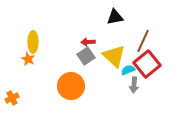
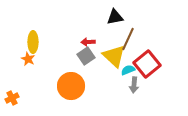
brown line: moved 15 px left, 2 px up
